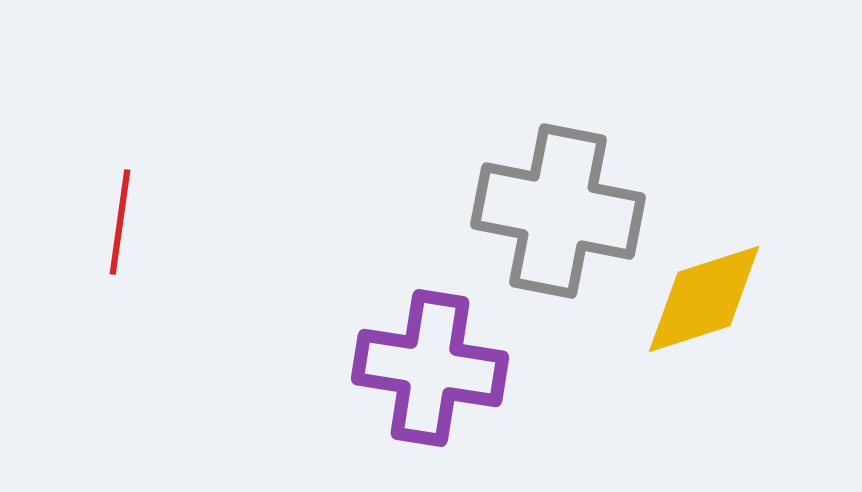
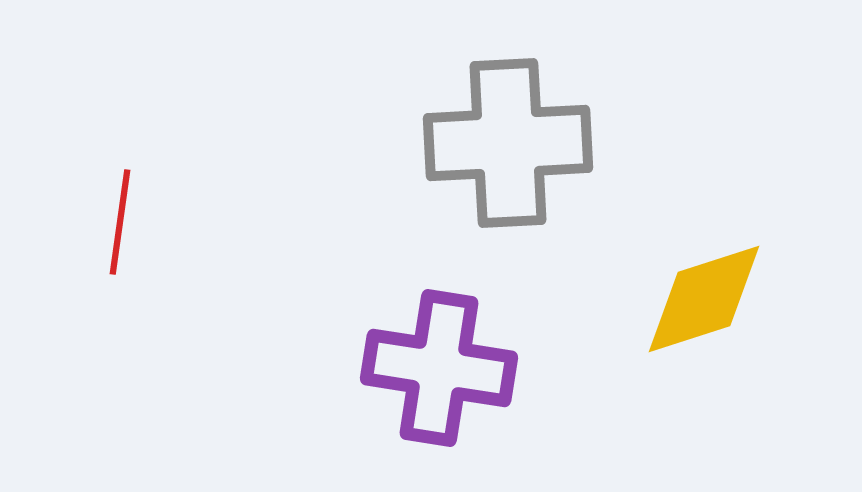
gray cross: moved 50 px left, 68 px up; rotated 14 degrees counterclockwise
purple cross: moved 9 px right
